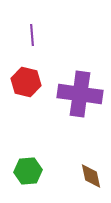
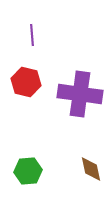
brown diamond: moved 7 px up
